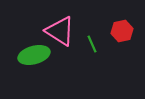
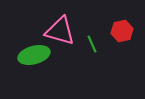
pink triangle: rotated 16 degrees counterclockwise
